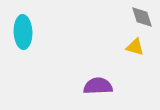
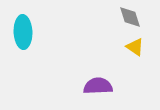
gray diamond: moved 12 px left
yellow triangle: rotated 18 degrees clockwise
